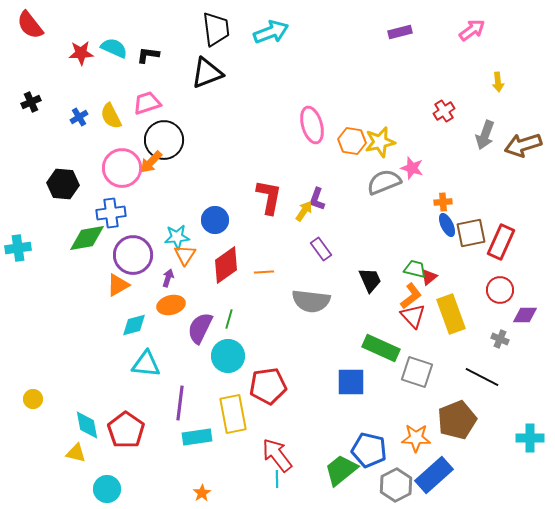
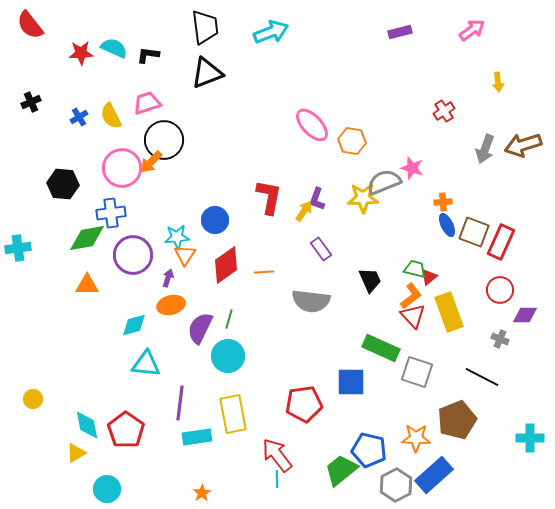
black trapezoid at (216, 29): moved 11 px left, 2 px up
pink ellipse at (312, 125): rotated 27 degrees counterclockwise
gray arrow at (485, 135): moved 14 px down
yellow star at (380, 142): moved 17 px left, 56 px down; rotated 12 degrees clockwise
brown square at (471, 233): moved 3 px right, 1 px up; rotated 32 degrees clockwise
orange triangle at (118, 285): moved 31 px left; rotated 30 degrees clockwise
yellow rectangle at (451, 314): moved 2 px left, 2 px up
red pentagon at (268, 386): moved 36 px right, 18 px down
yellow triangle at (76, 453): rotated 45 degrees counterclockwise
